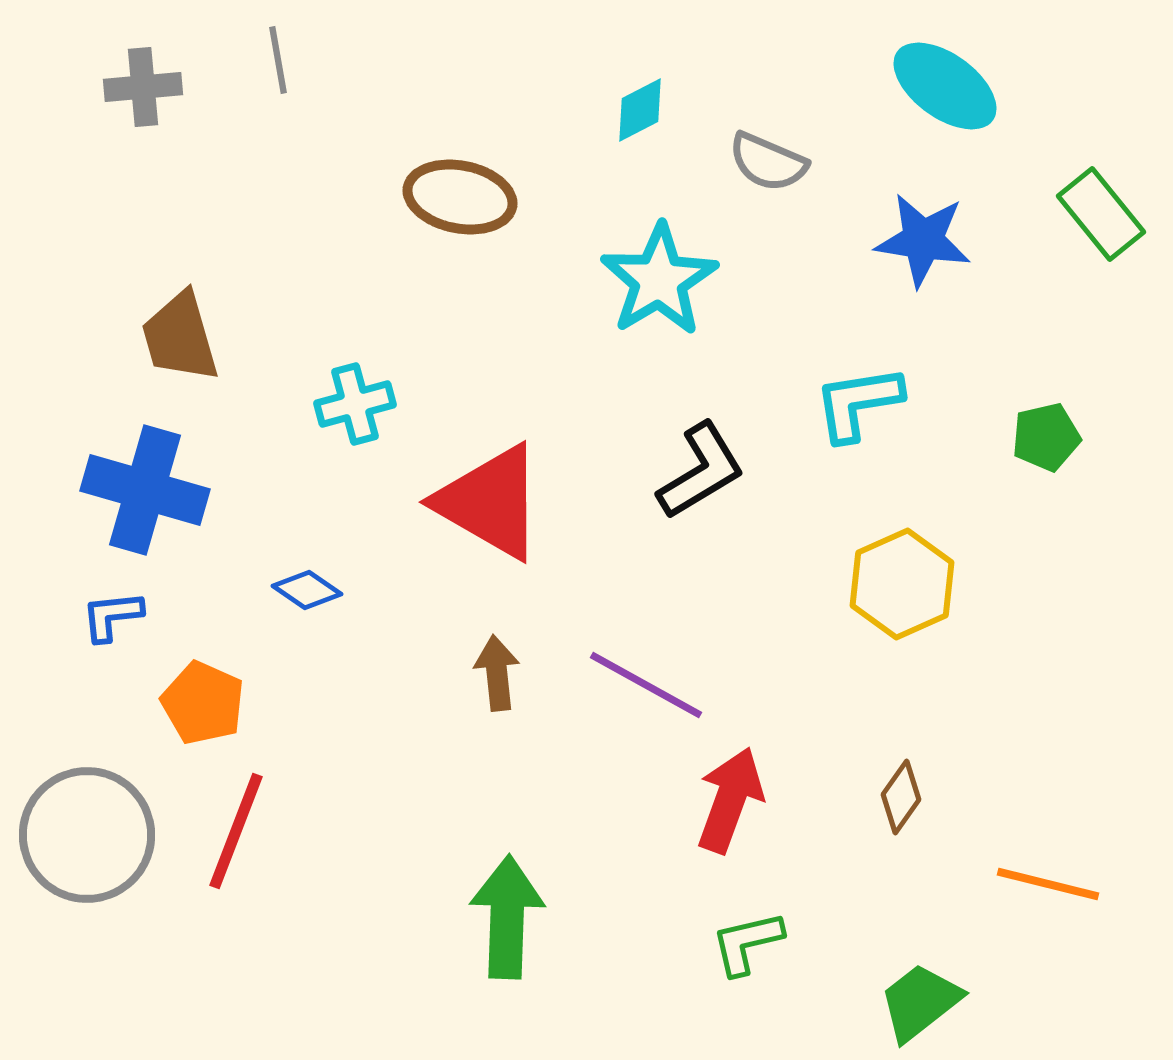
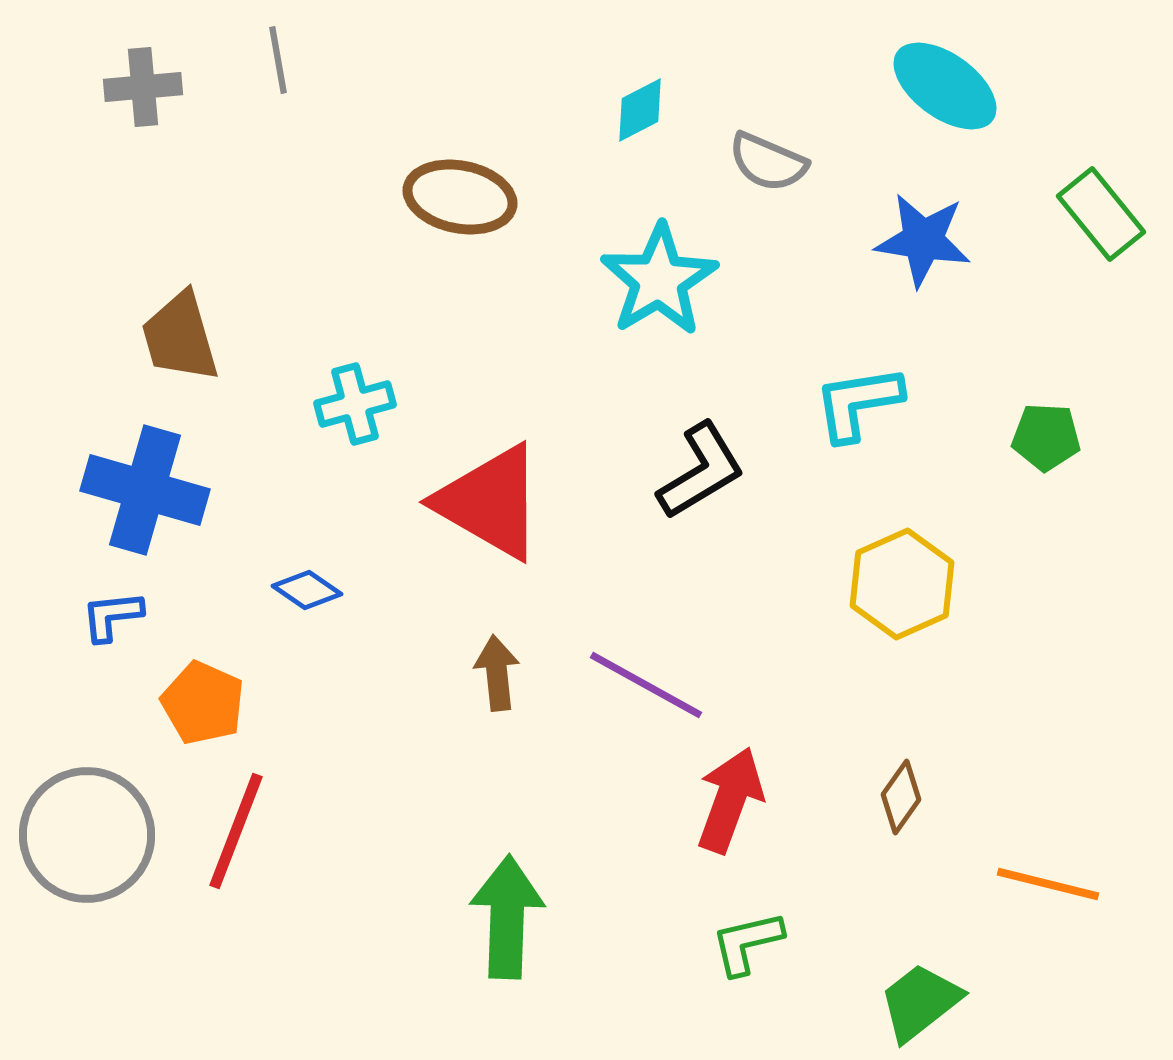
green pentagon: rotated 16 degrees clockwise
